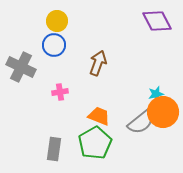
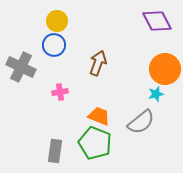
orange circle: moved 2 px right, 43 px up
green pentagon: rotated 20 degrees counterclockwise
gray rectangle: moved 1 px right, 2 px down
